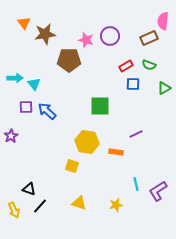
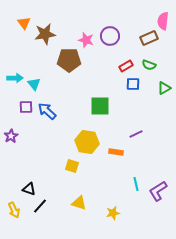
yellow star: moved 3 px left, 8 px down
